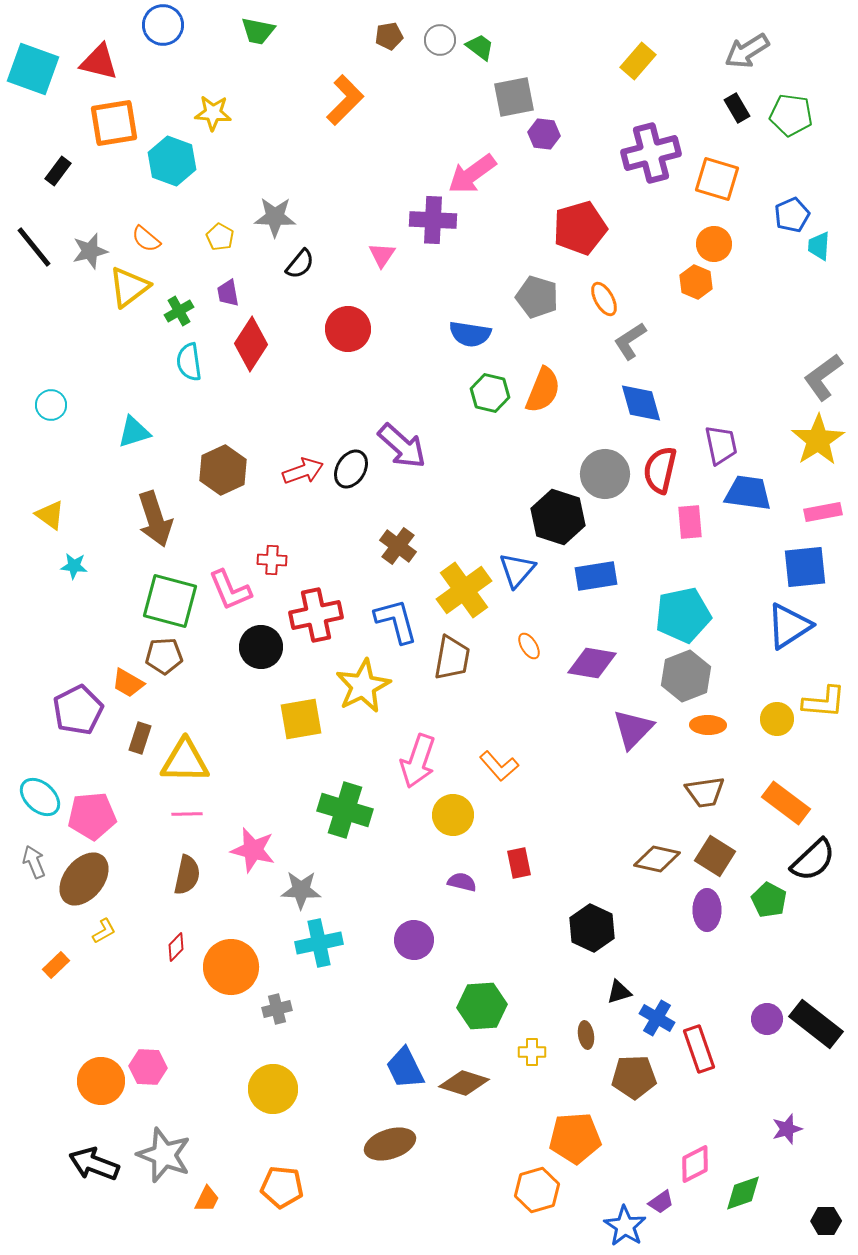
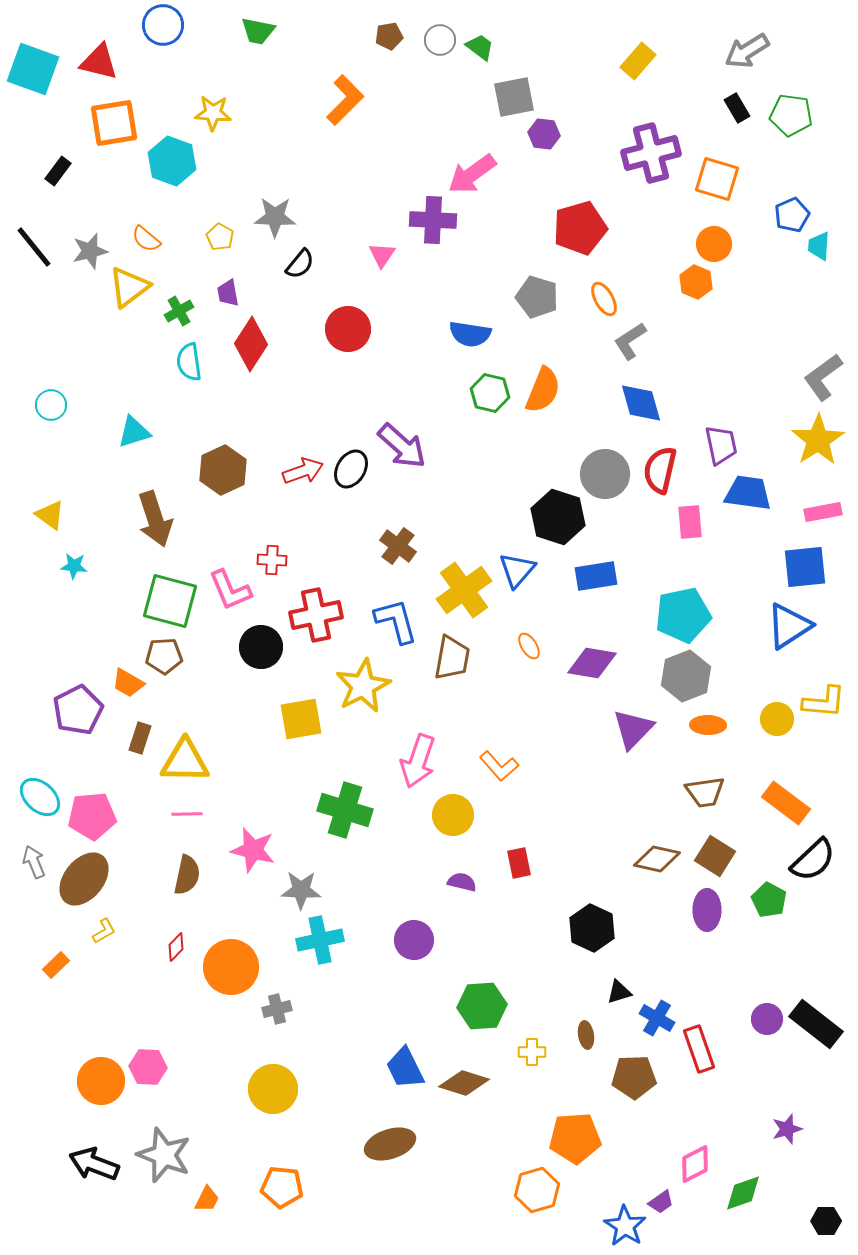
cyan cross at (319, 943): moved 1 px right, 3 px up
